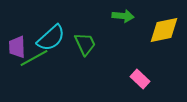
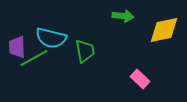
cyan semicircle: rotated 56 degrees clockwise
green trapezoid: moved 7 px down; rotated 15 degrees clockwise
